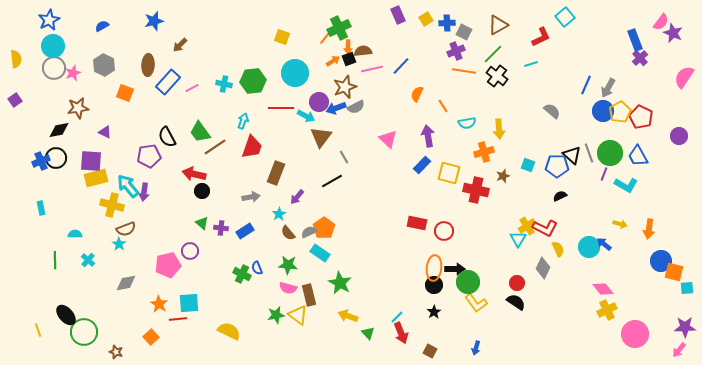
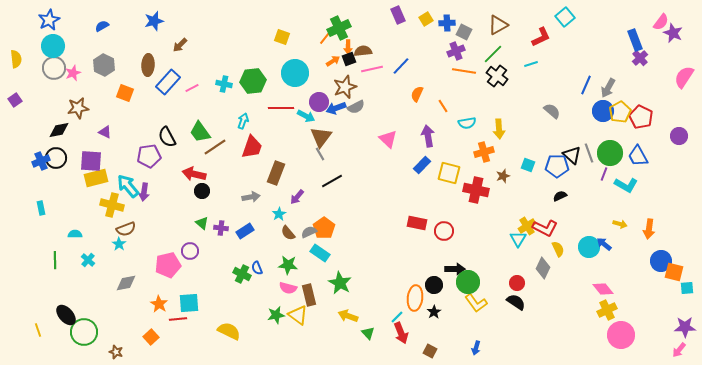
gray line at (344, 157): moved 24 px left, 3 px up
orange ellipse at (434, 268): moved 19 px left, 30 px down
pink circle at (635, 334): moved 14 px left, 1 px down
